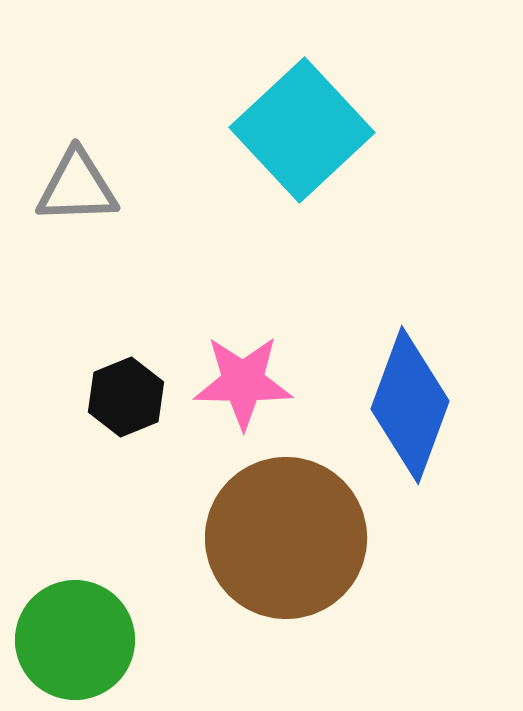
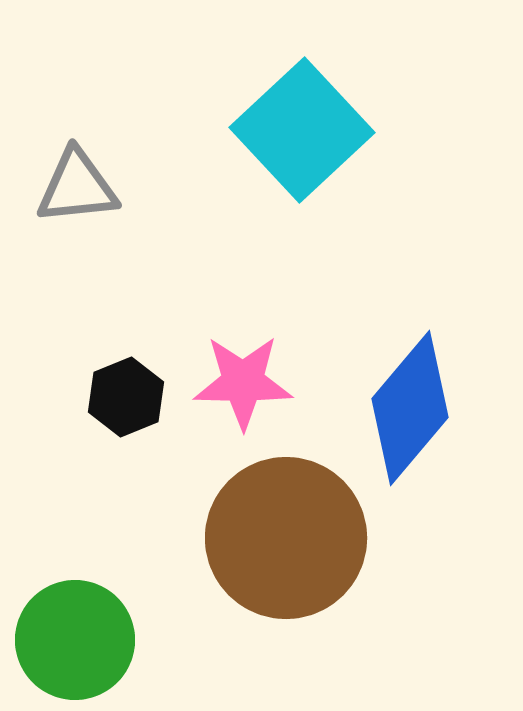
gray triangle: rotated 4 degrees counterclockwise
blue diamond: moved 3 px down; rotated 20 degrees clockwise
